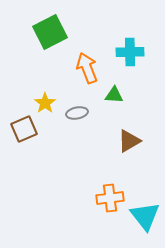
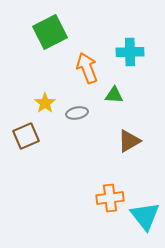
brown square: moved 2 px right, 7 px down
